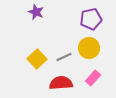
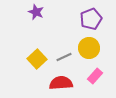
purple pentagon: rotated 10 degrees counterclockwise
pink rectangle: moved 2 px right, 2 px up
